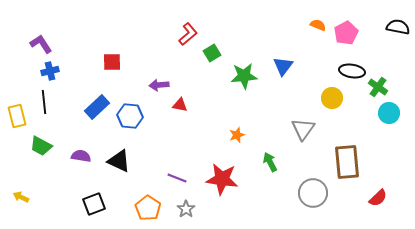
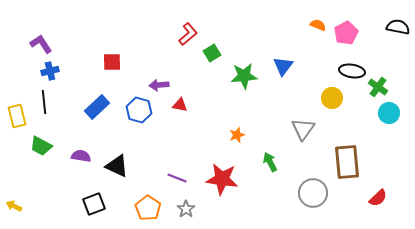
blue hexagon: moved 9 px right, 6 px up; rotated 10 degrees clockwise
black triangle: moved 2 px left, 5 px down
yellow arrow: moved 7 px left, 9 px down
